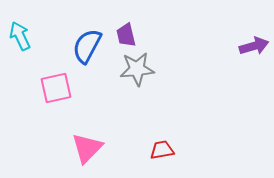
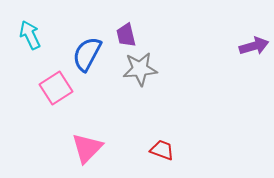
cyan arrow: moved 10 px right, 1 px up
blue semicircle: moved 8 px down
gray star: moved 3 px right
pink square: rotated 20 degrees counterclockwise
red trapezoid: rotated 30 degrees clockwise
